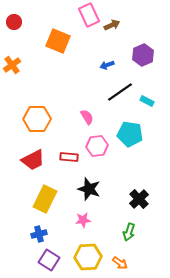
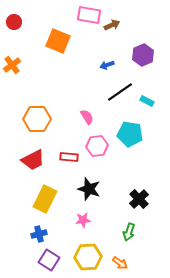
pink rectangle: rotated 55 degrees counterclockwise
